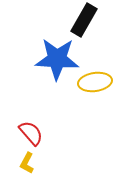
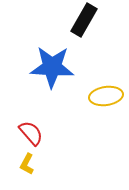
blue star: moved 5 px left, 8 px down
yellow ellipse: moved 11 px right, 14 px down
yellow L-shape: moved 1 px down
